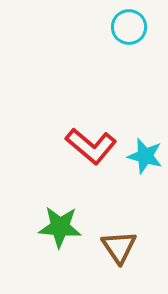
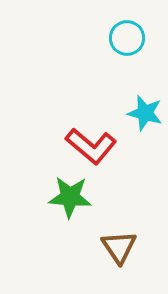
cyan circle: moved 2 px left, 11 px down
cyan star: moved 43 px up
green star: moved 10 px right, 30 px up
